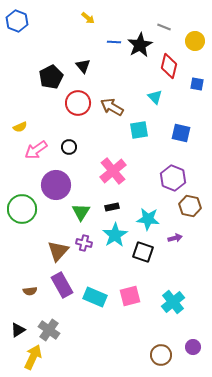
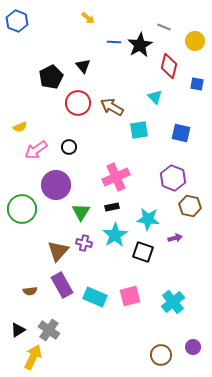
pink cross at (113, 171): moved 3 px right, 6 px down; rotated 16 degrees clockwise
